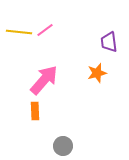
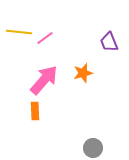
pink line: moved 8 px down
purple trapezoid: rotated 15 degrees counterclockwise
orange star: moved 14 px left
gray circle: moved 30 px right, 2 px down
